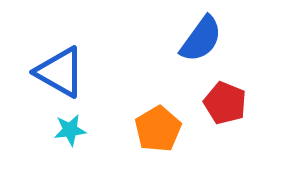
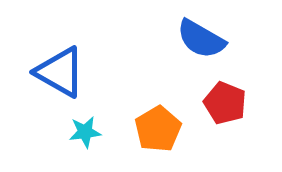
blue semicircle: rotated 84 degrees clockwise
cyan star: moved 15 px right, 2 px down
